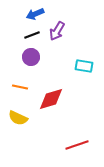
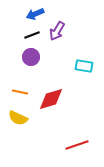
orange line: moved 5 px down
